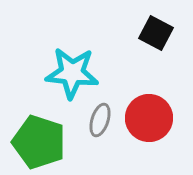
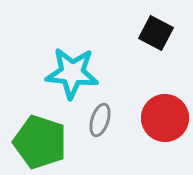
red circle: moved 16 px right
green pentagon: moved 1 px right
